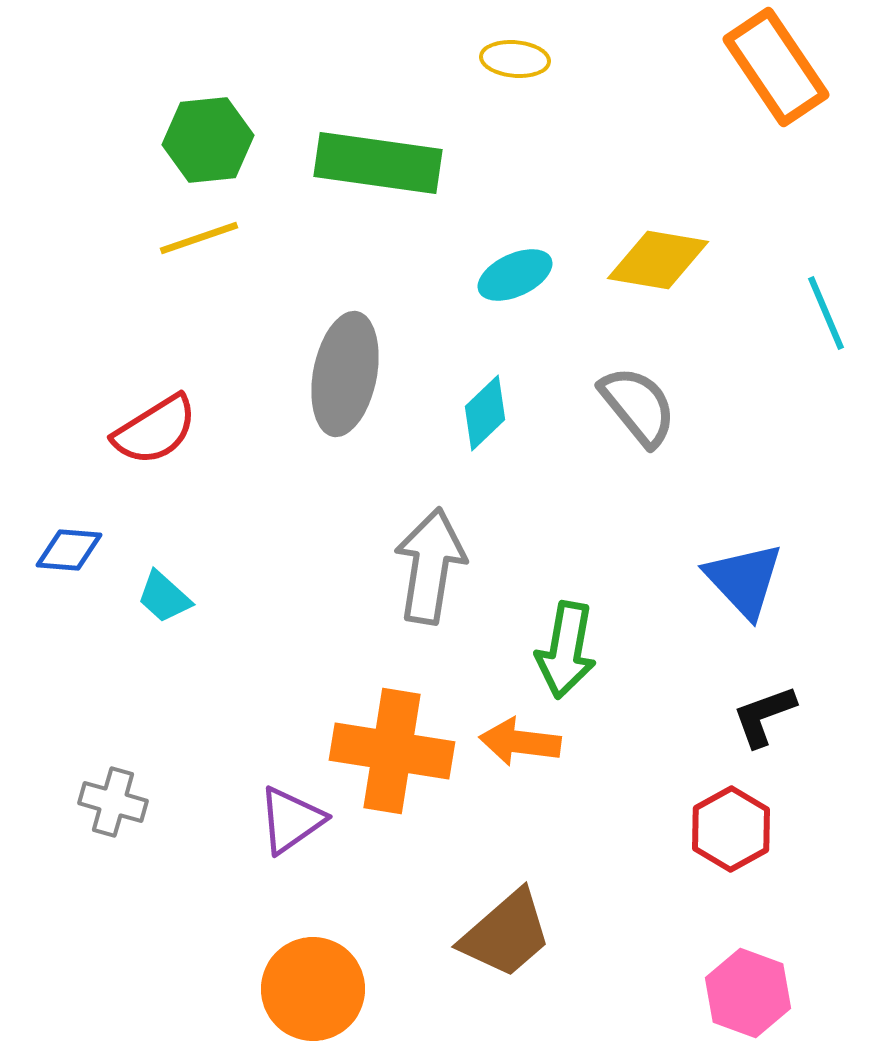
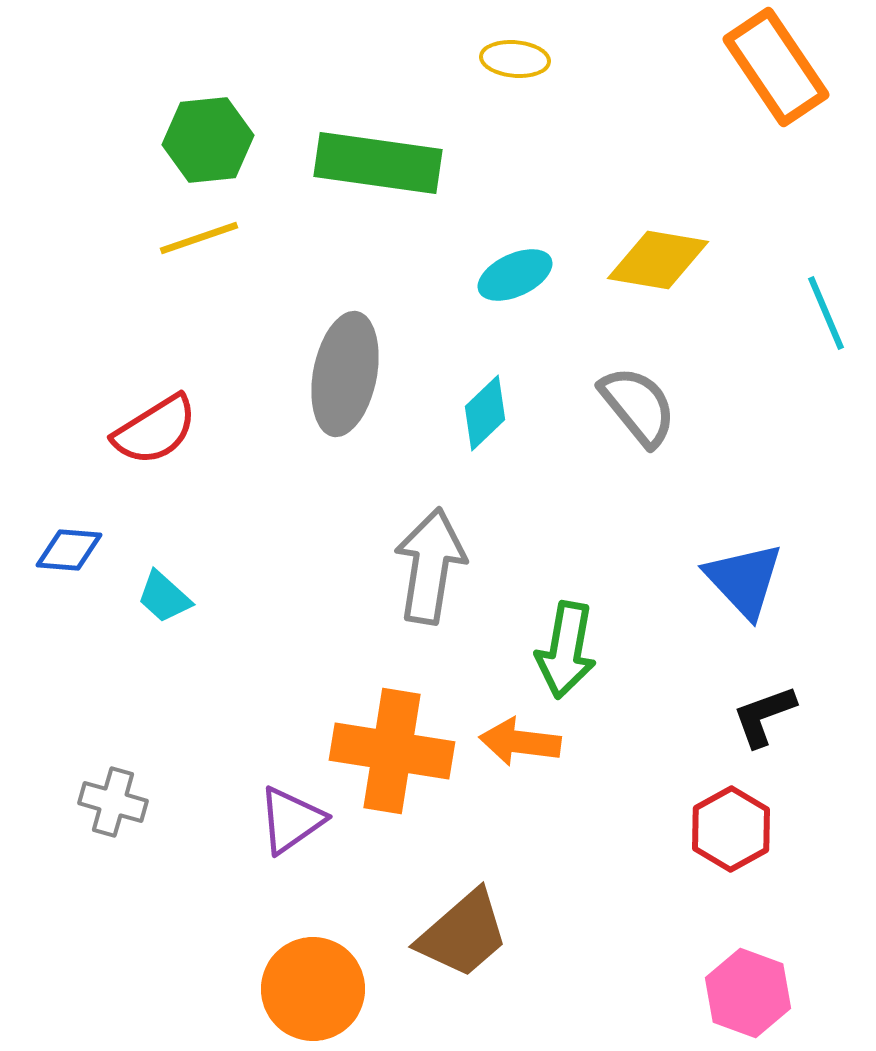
brown trapezoid: moved 43 px left
